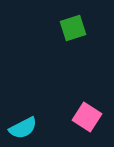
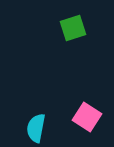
cyan semicircle: moved 13 px right; rotated 128 degrees clockwise
